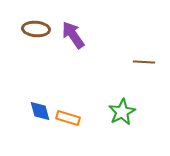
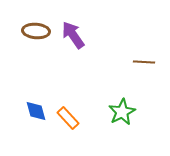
brown ellipse: moved 2 px down
blue diamond: moved 4 px left
orange rectangle: rotated 30 degrees clockwise
